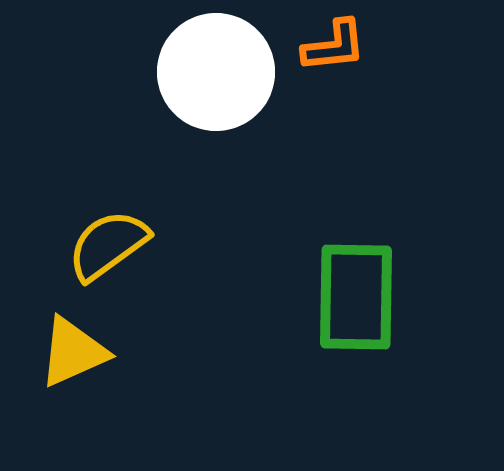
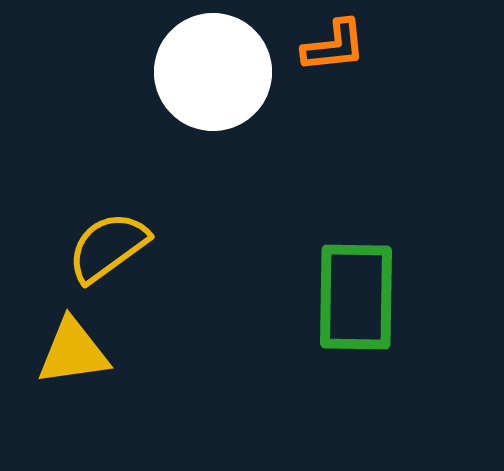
white circle: moved 3 px left
yellow semicircle: moved 2 px down
yellow triangle: rotated 16 degrees clockwise
